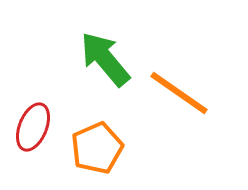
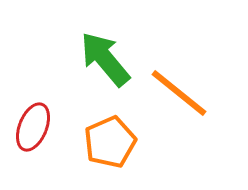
orange line: rotated 4 degrees clockwise
orange pentagon: moved 13 px right, 6 px up
